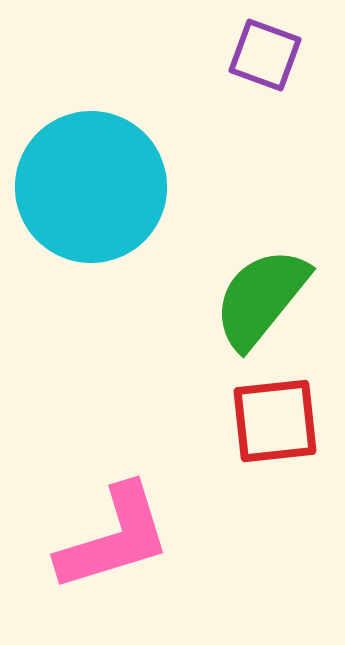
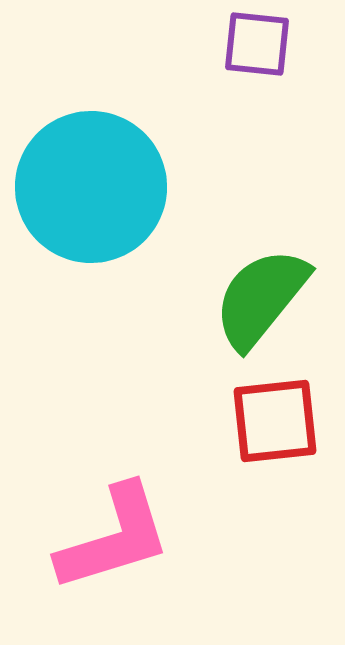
purple square: moved 8 px left, 11 px up; rotated 14 degrees counterclockwise
